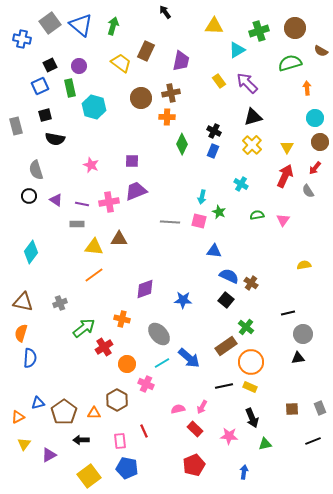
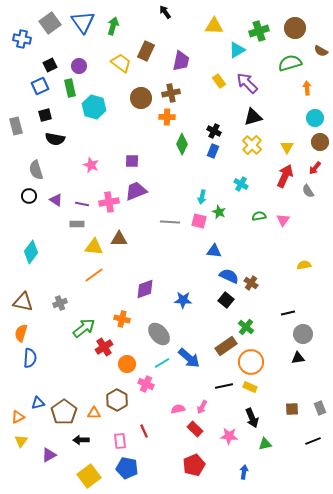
blue triangle at (81, 25): moved 2 px right, 3 px up; rotated 15 degrees clockwise
green semicircle at (257, 215): moved 2 px right, 1 px down
yellow triangle at (24, 444): moved 3 px left, 3 px up
